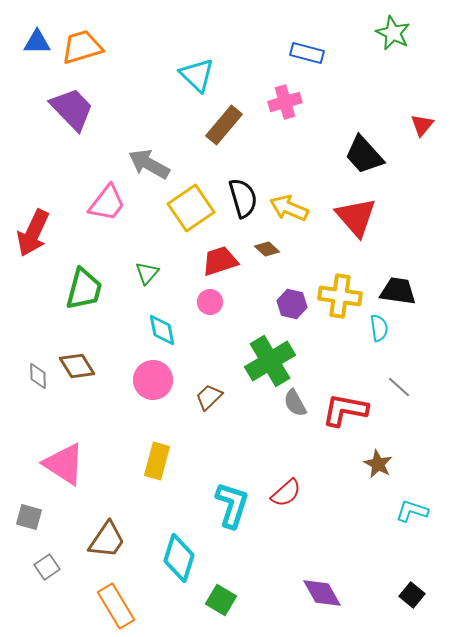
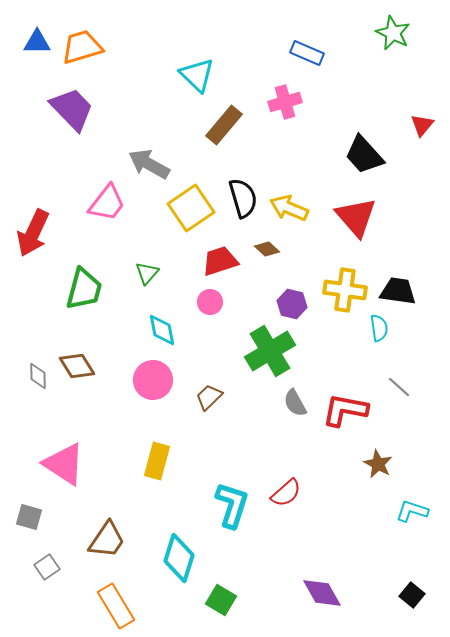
blue rectangle at (307, 53): rotated 8 degrees clockwise
yellow cross at (340, 296): moved 5 px right, 6 px up
green cross at (270, 361): moved 10 px up
